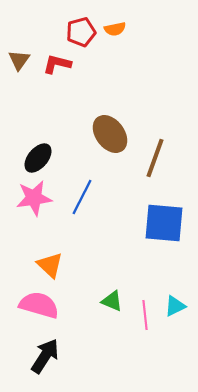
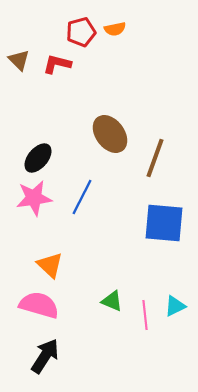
brown triangle: rotated 20 degrees counterclockwise
